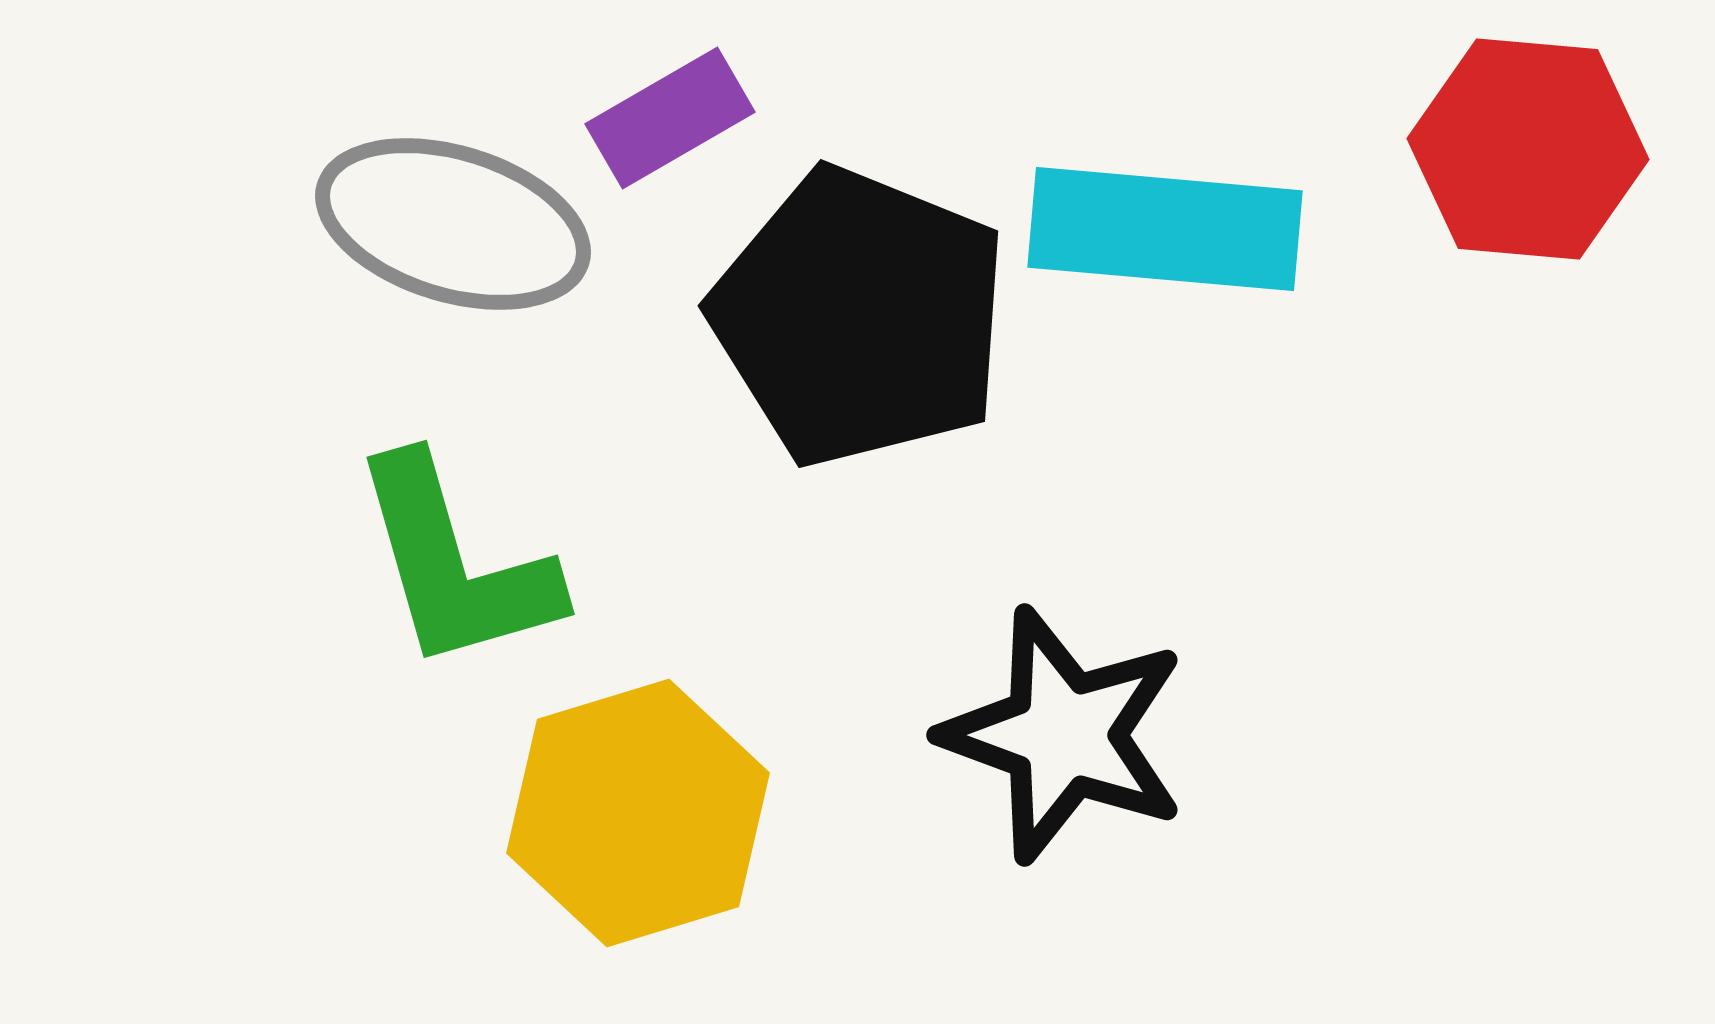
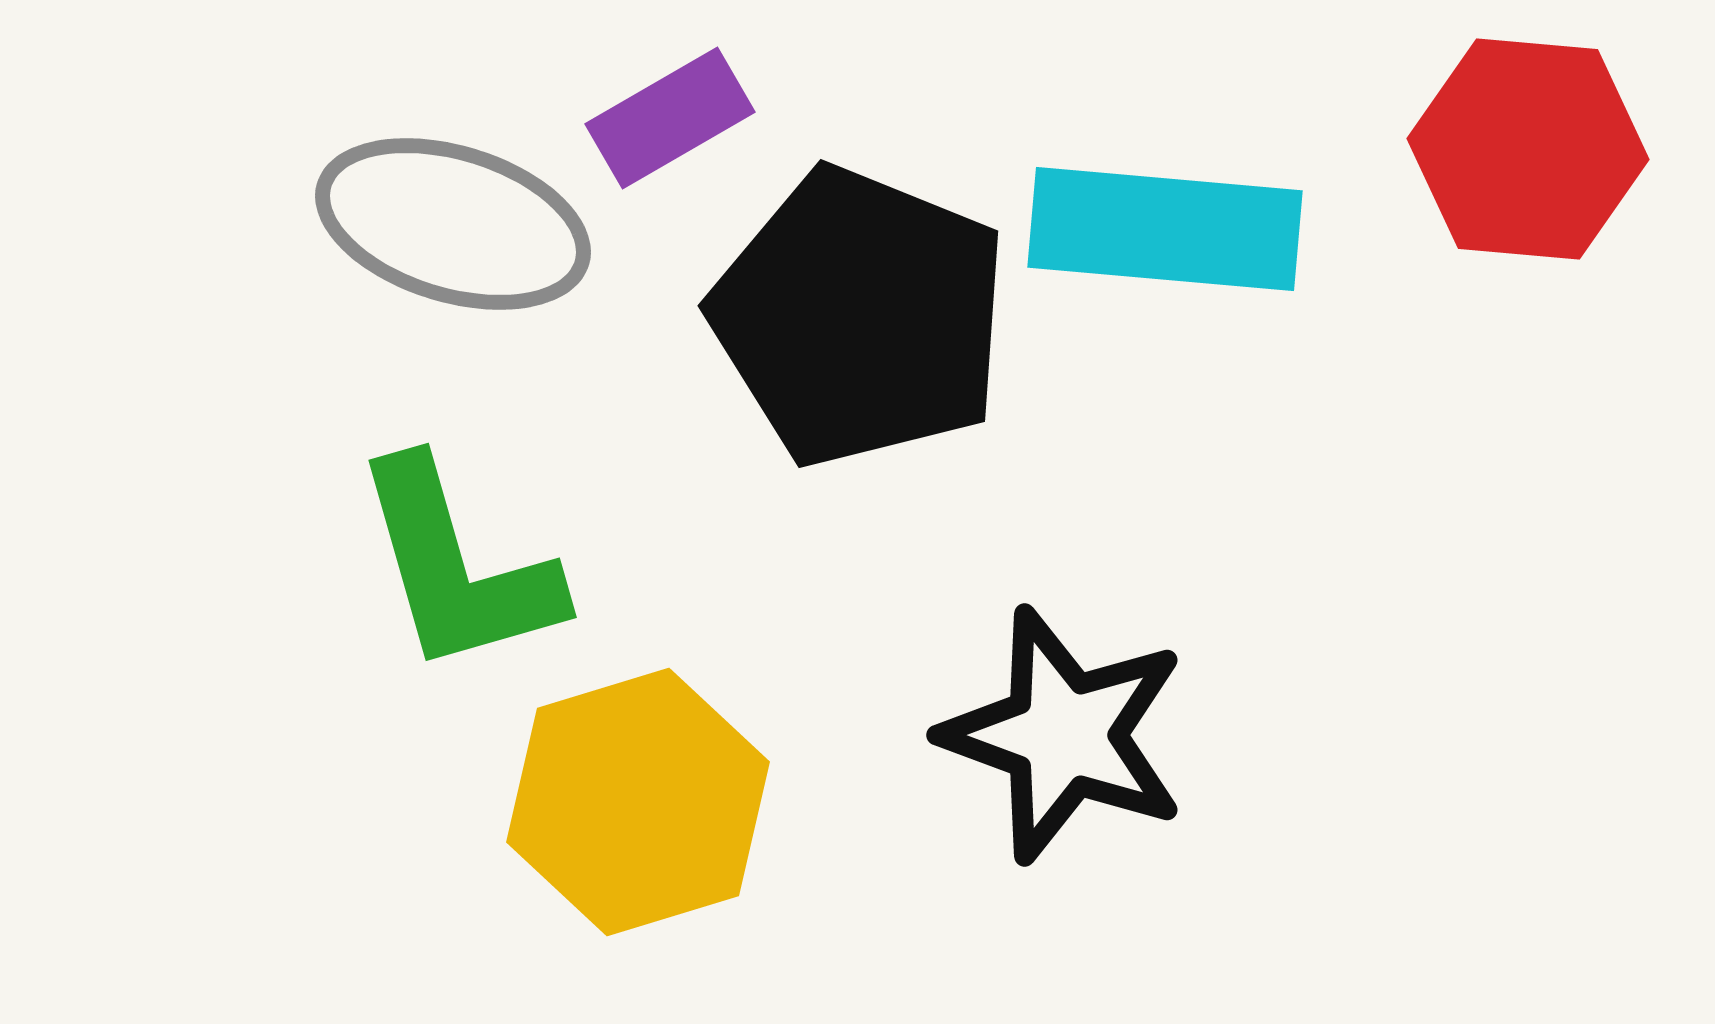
green L-shape: moved 2 px right, 3 px down
yellow hexagon: moved 11 px up
